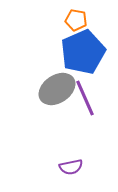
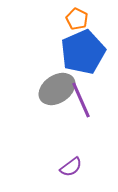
orange pentagon: moved 1 px right, 1 px up; rotated 15 degrees clockwise
purple line: moved 4 px left, 2 px down
purple semicircle: rotated 25 degrees counterclockwise
